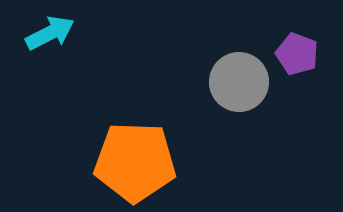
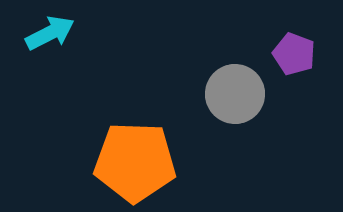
purple pentagon: moved 3 px left
gray circle: moved 4 px left, 12 px down
